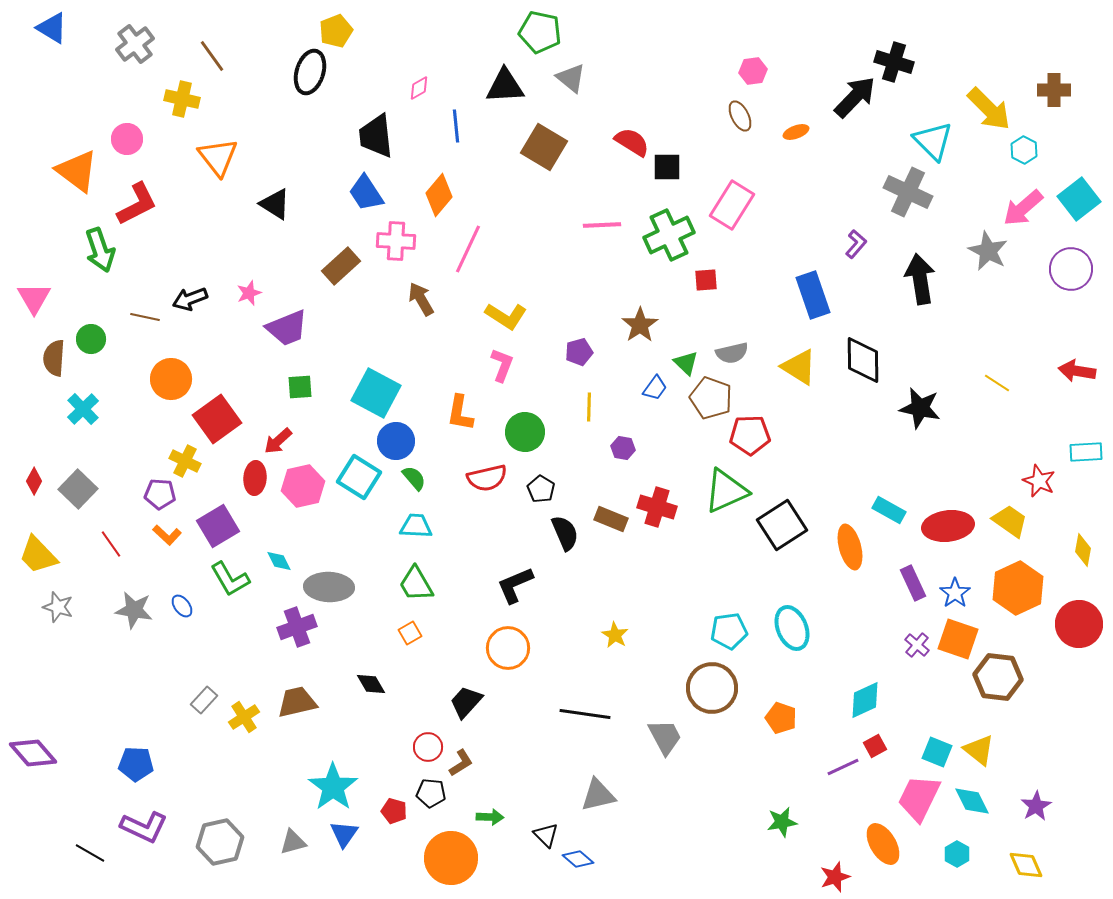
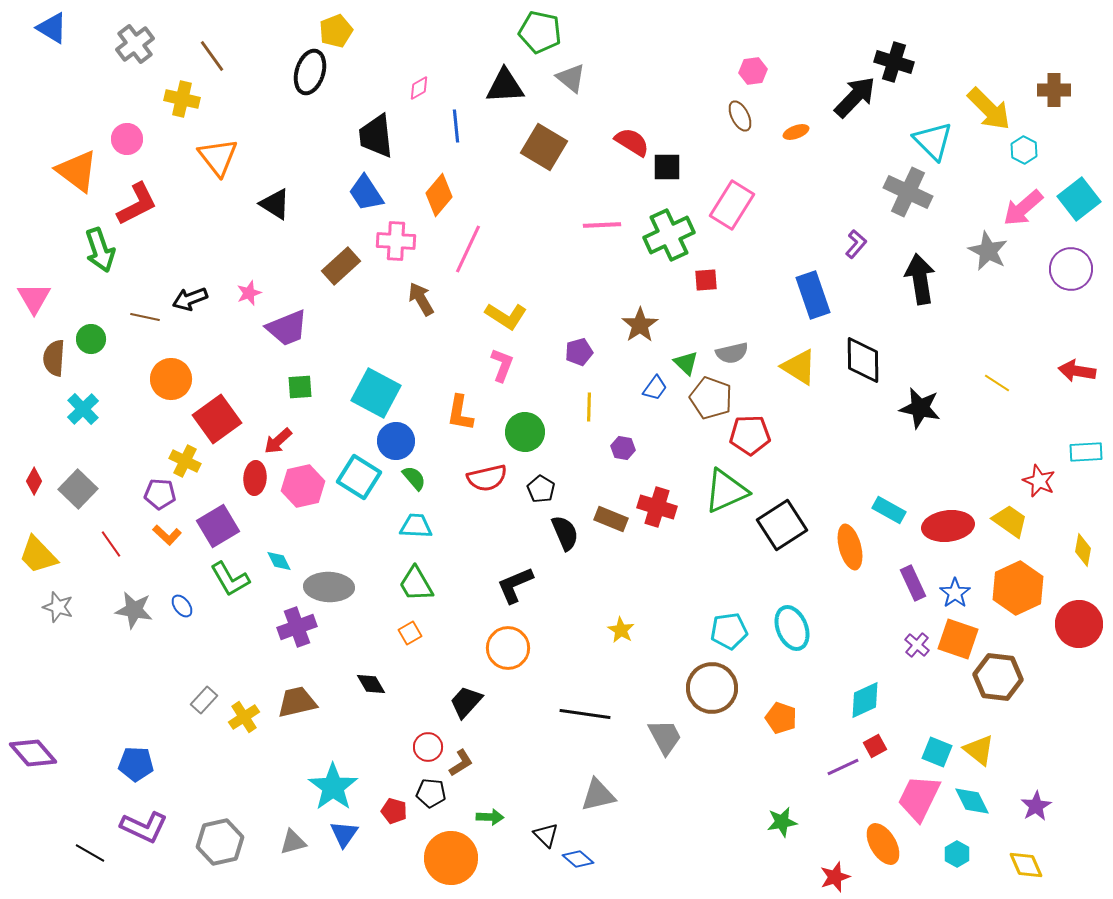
yellow star at (615, 635): moved 6 px right, 5 px up
